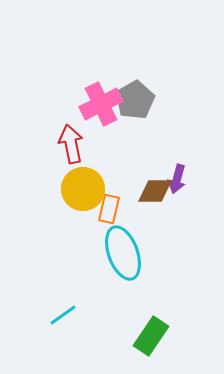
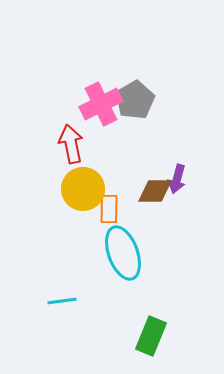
orange rectangle: rotated 12 degrees counterclockwise
cyan line: moved 1 px left, 14 px up; rotated 28 degrees clockwise
green rectangle: rotated 12 degrees counterclockwise
